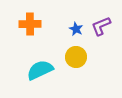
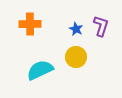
purple L-shape: rotated 130 degrees clockwise
